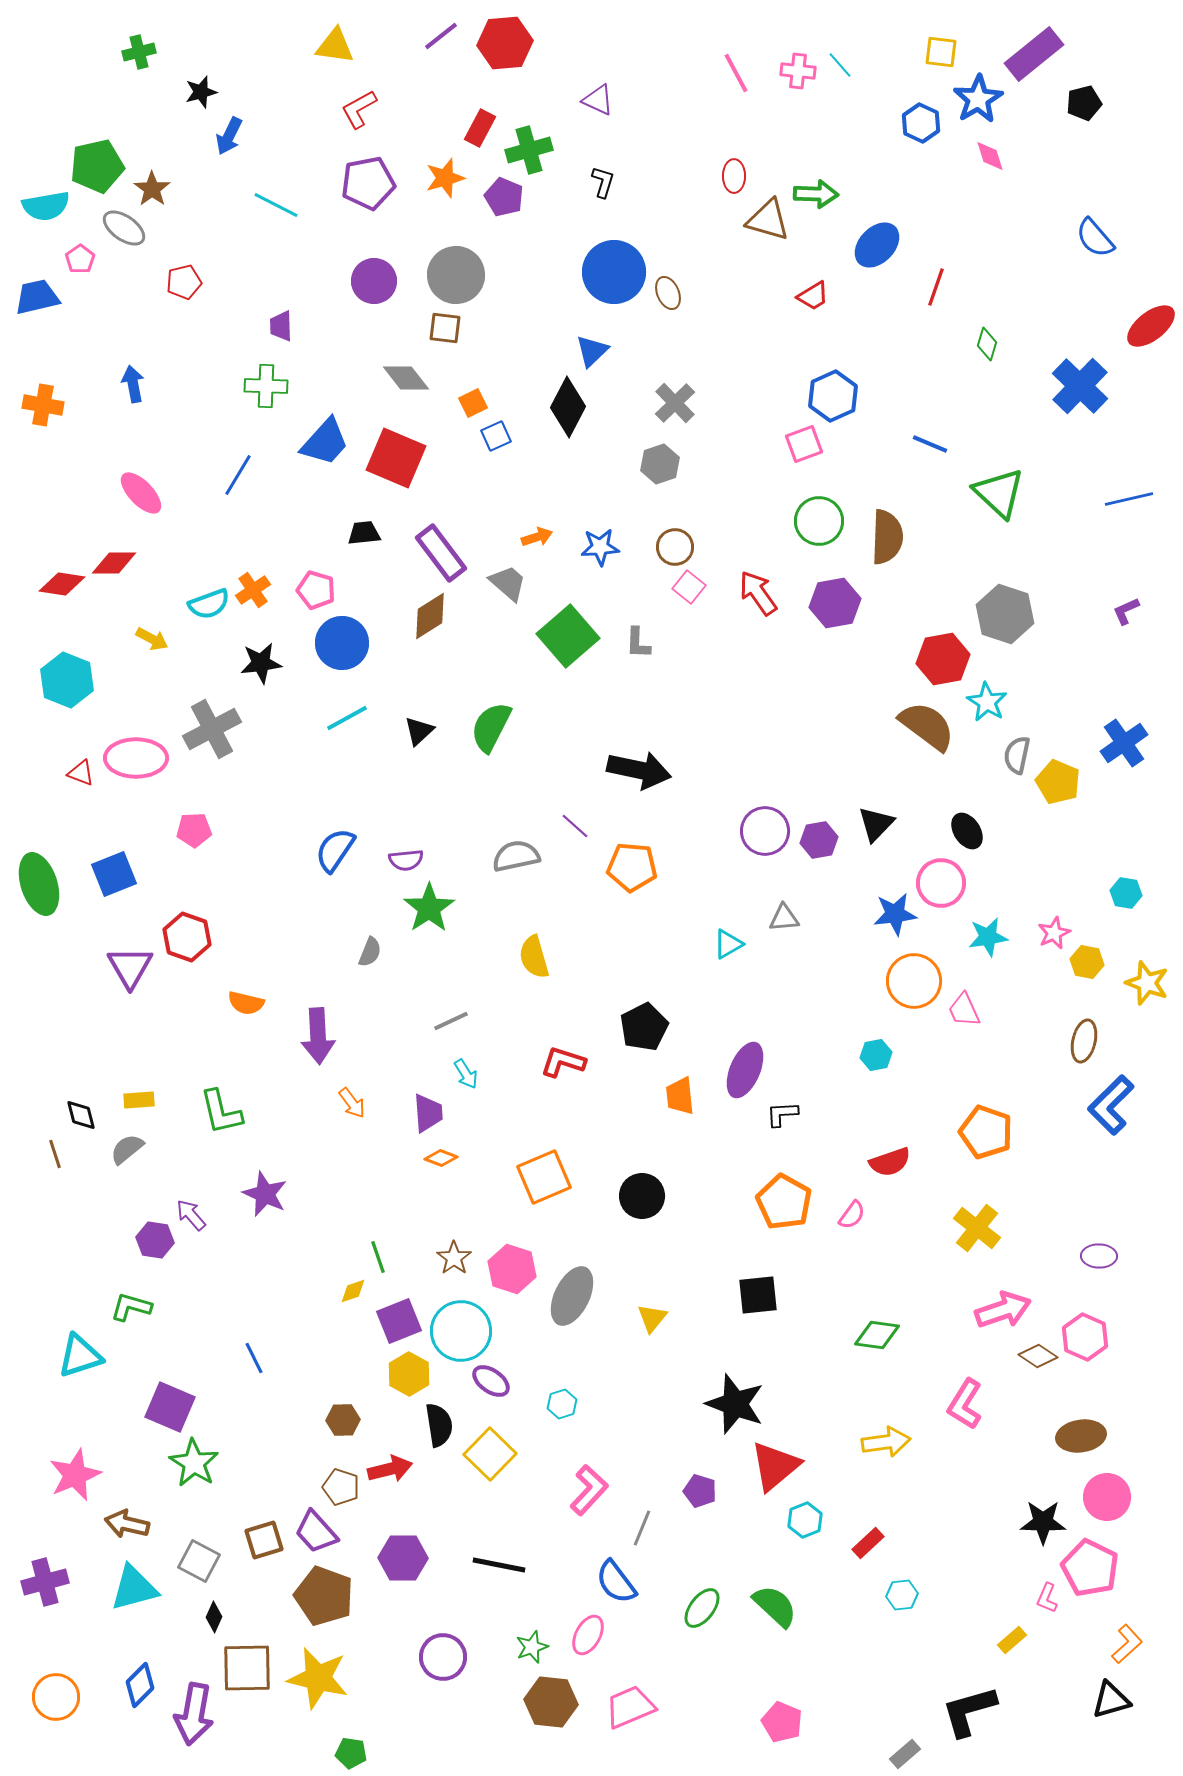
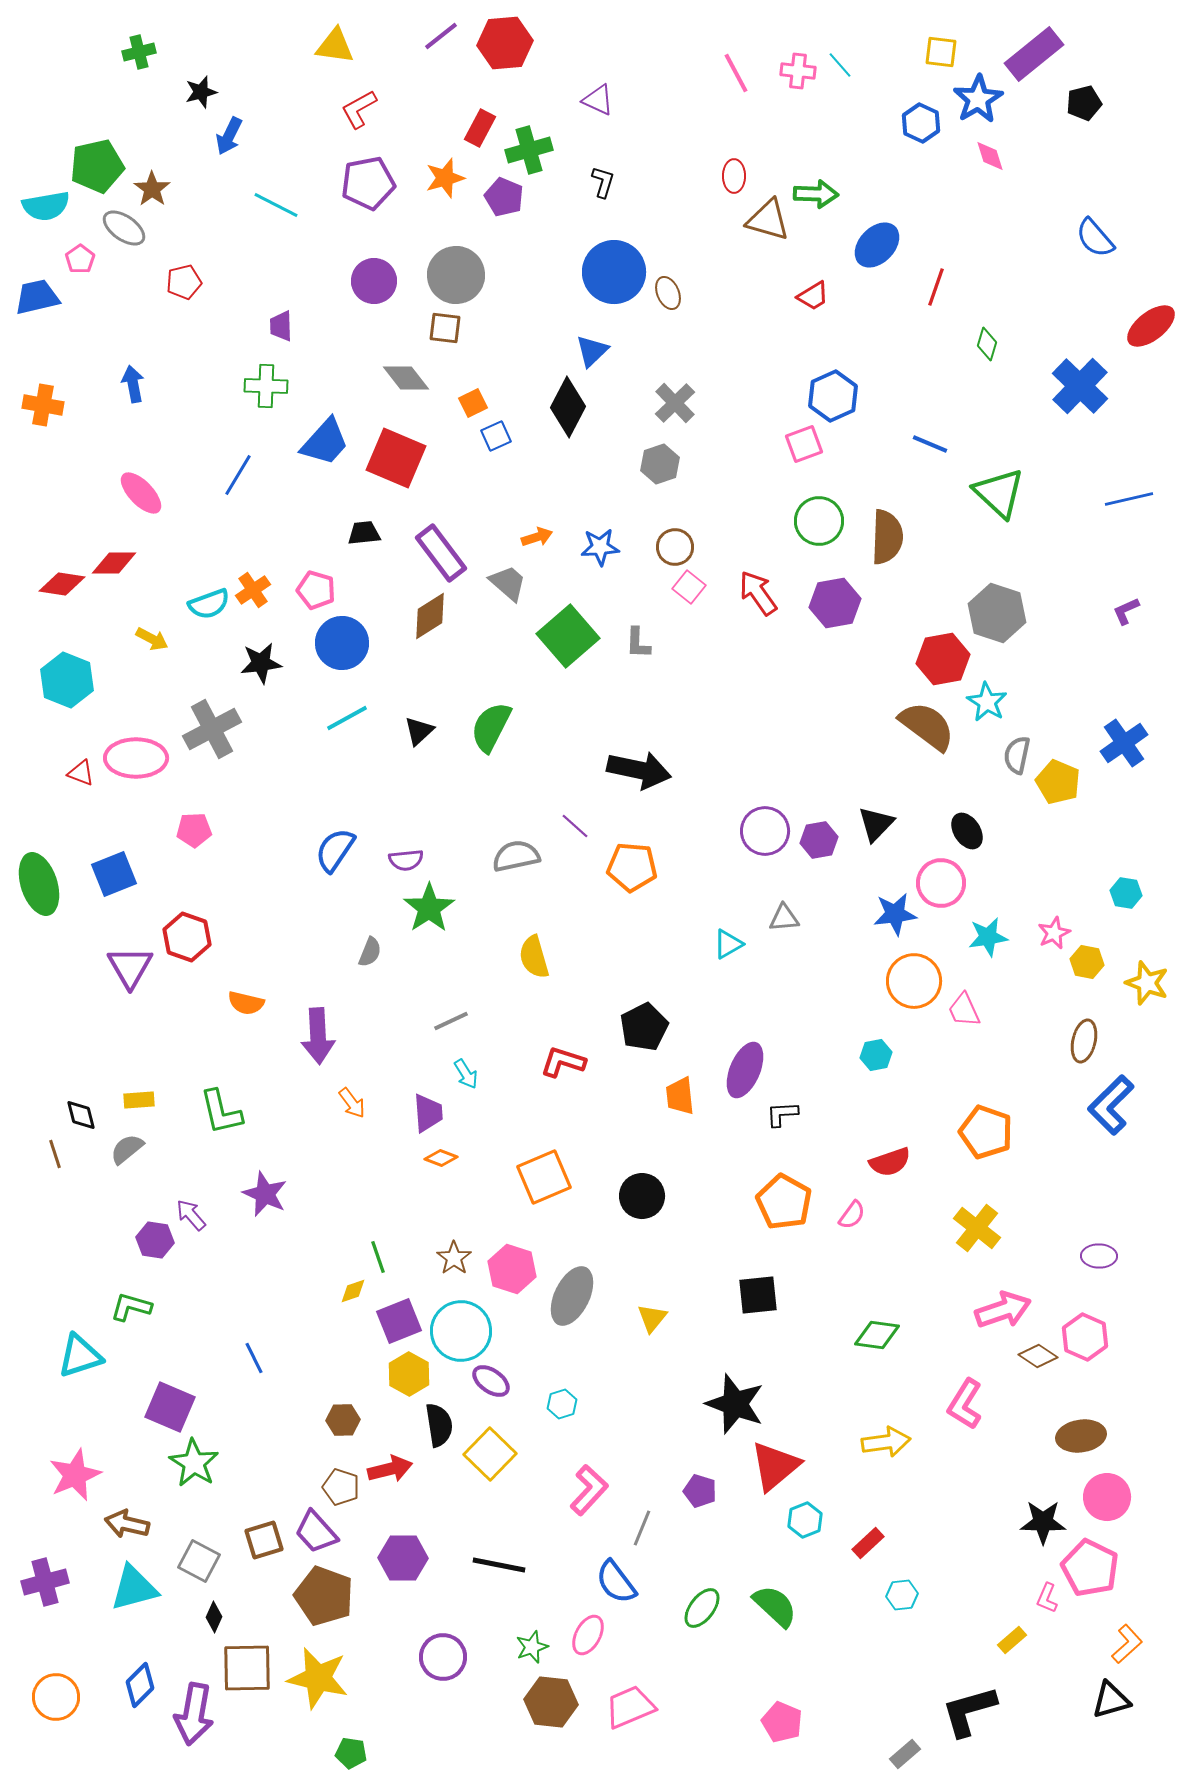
gray hexagon at (1005, 614): moved 8 px left, 1 px up
